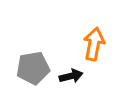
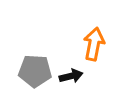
gray pentagon: moved 2 px right, 3 px down; rotated 12 degrees clockwise
